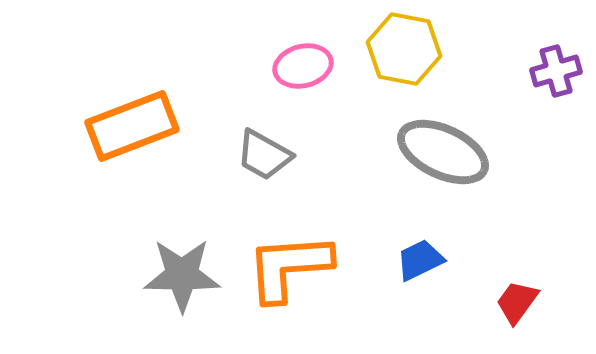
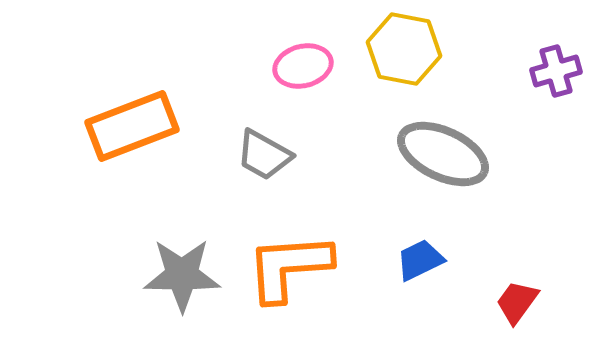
gray ellipse: moved 2 px down
